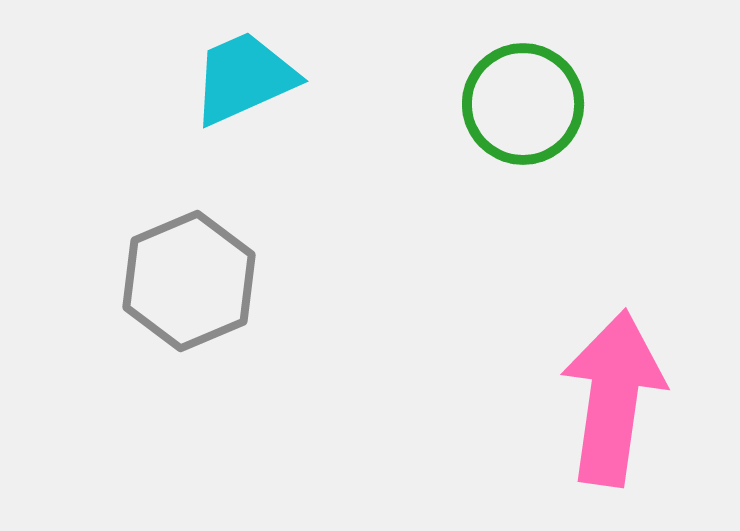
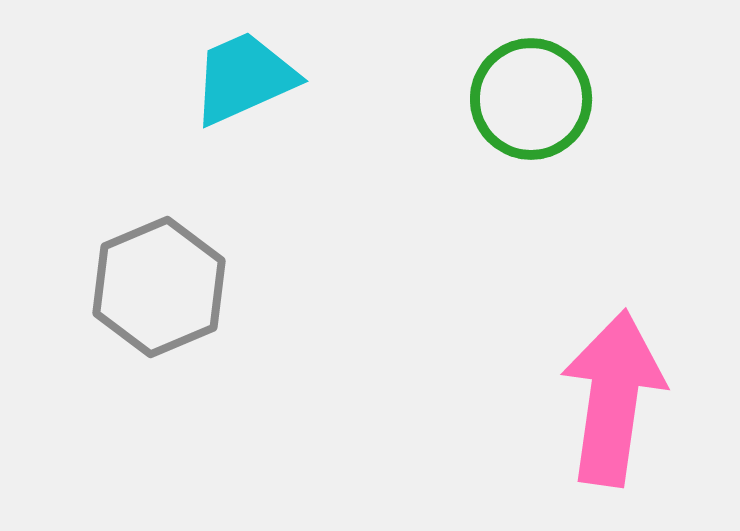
green circle: moved 8 px right, 5 px up
gray hexagon: moved 30 px left, 6 px down
